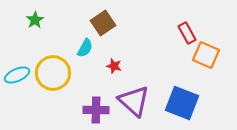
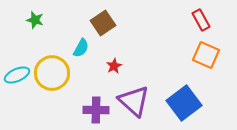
green star: rotated 24 degrees counterclockwise
red rectangle: moved 14 px right, 13 px up
cyan semicircle: moved 4 px left
red star: rotated 28 degrees clockwise
yellow circle: moved 1 px left
blue square: moved 2 px right; rotated 32 degrees clockwise
